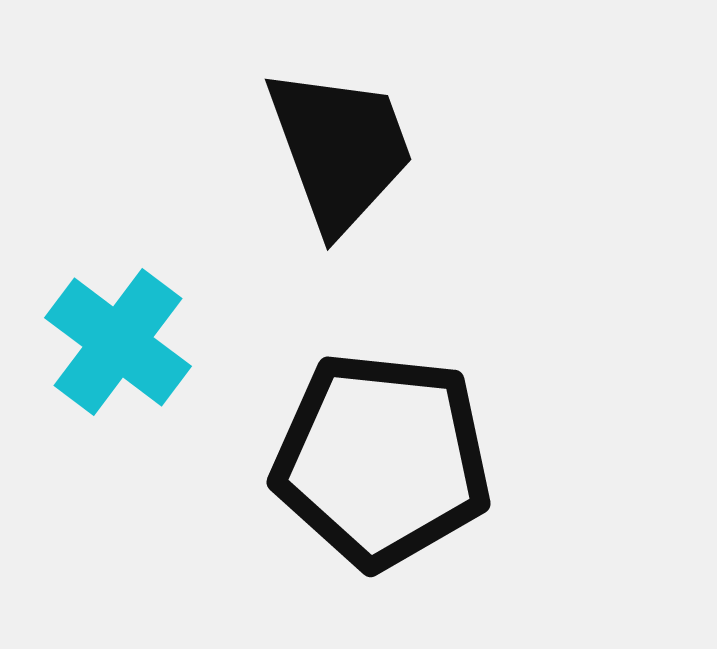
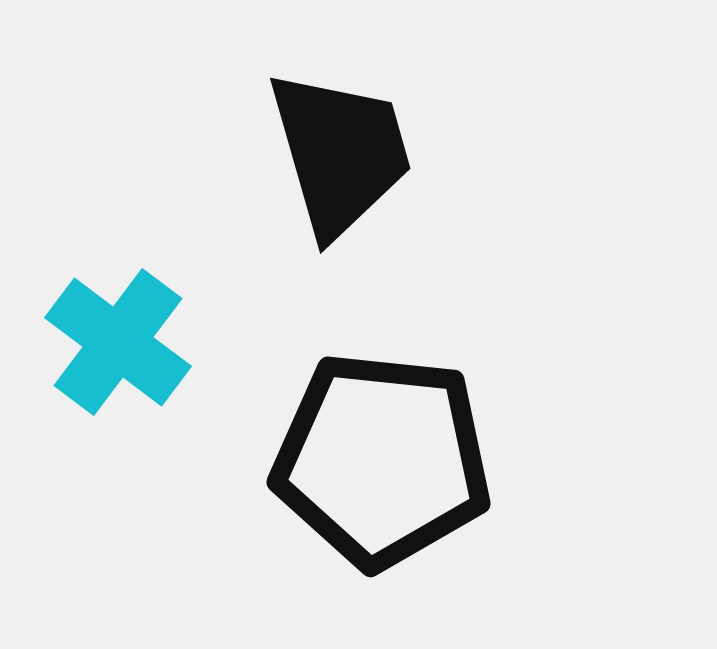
black trapezoid: moved 4 px down; rotated 4 degrees clockwise
